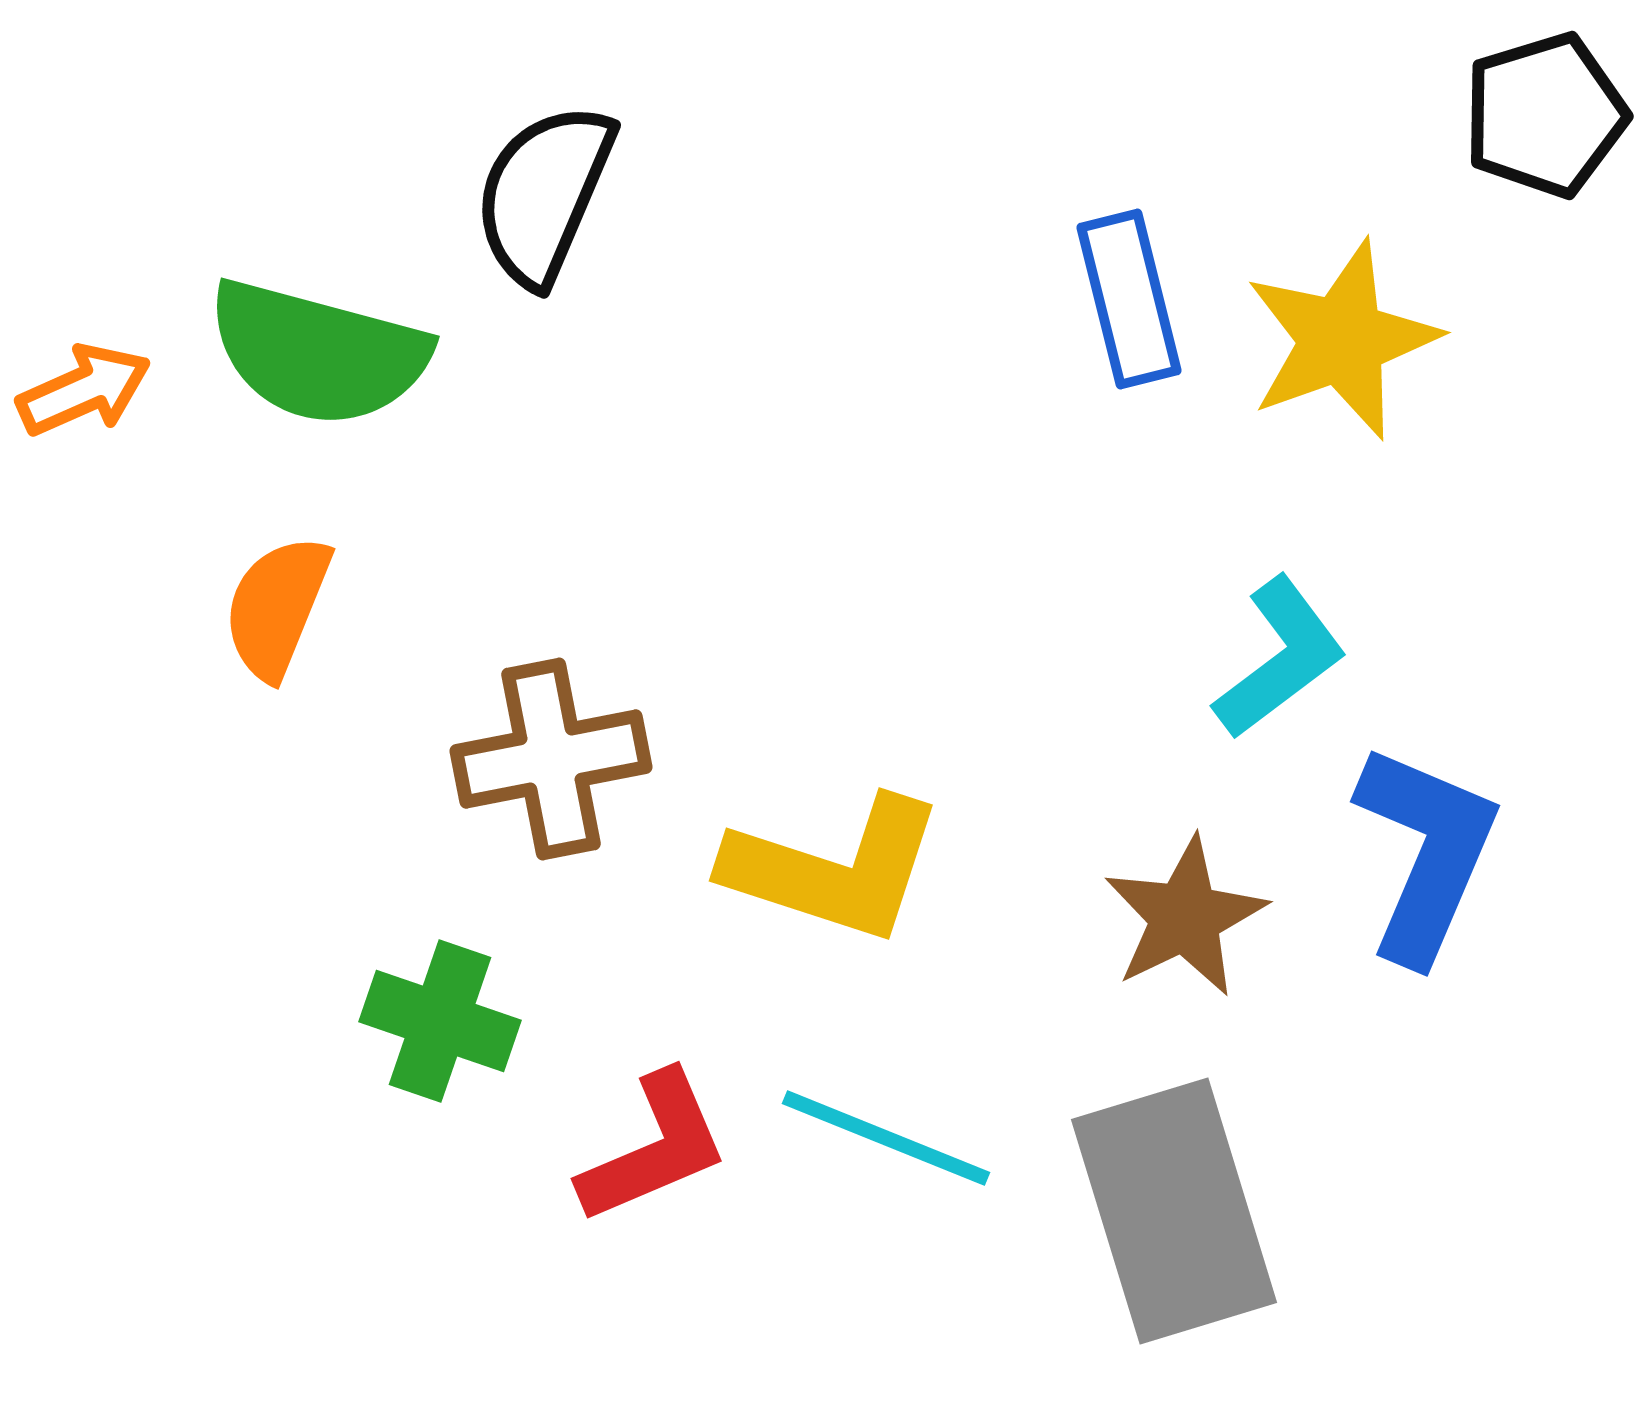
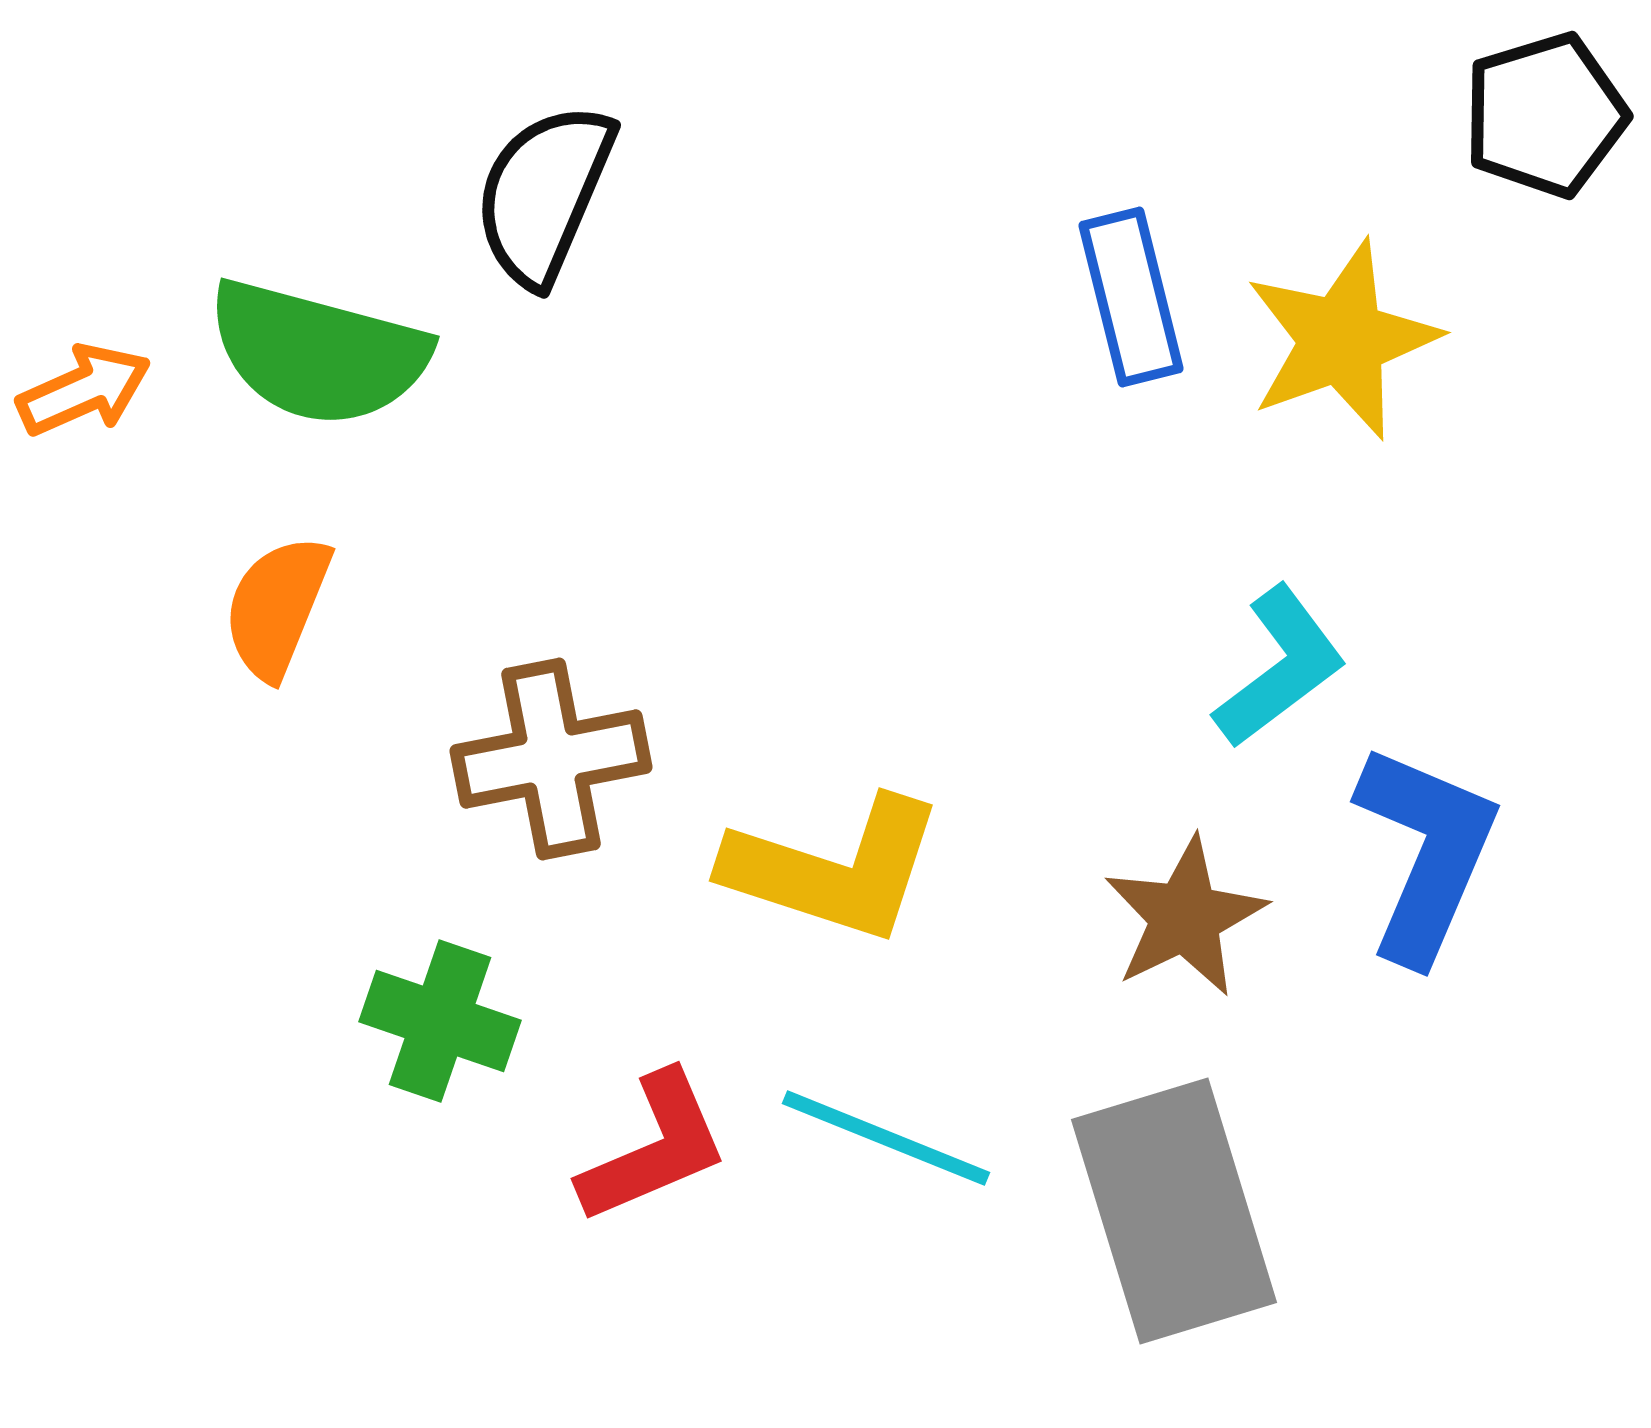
blue rectangle: moved 2 px right, 2 px up
cyan L-shape: moved 9 px down
